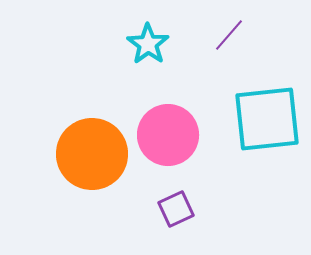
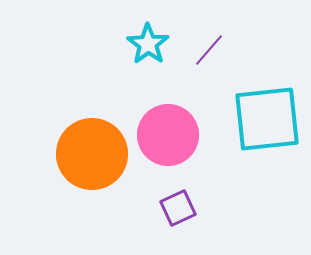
purple line: moved 20 px left, 15 px down
purple square: moved 2 px right, 1 px up
